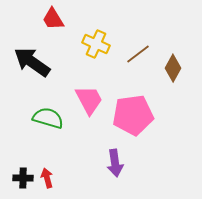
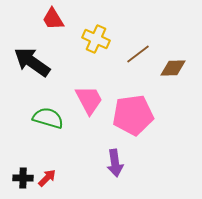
yellow cross: moved 5 px up
brown diamond: rotated 60 degrees clockwise
red arrow: rotated 60 degrees clockwise
